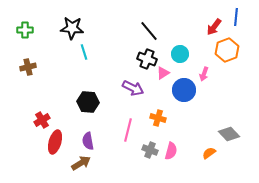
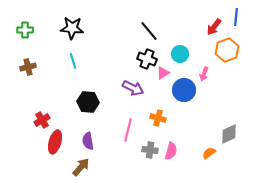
cyan line: moved 11 px left, 9 px down
gray diamond: rotated 70 degrees counterclockwise
gray cross: rotated 14 degrees counterclockwise
brown arrow: moved 4 px down; rotated 18 degrees counterclockwise
